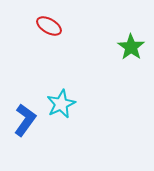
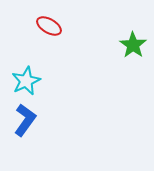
green star: moved 2 px right, 2 px up
cyan star: moved 35 px left, 23 px up
